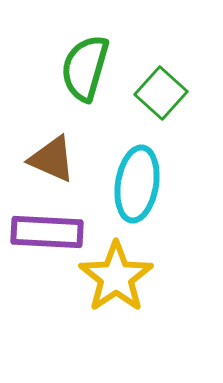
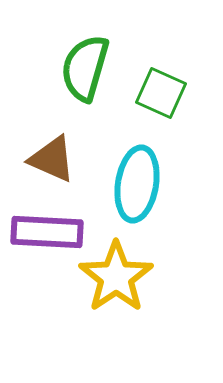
green square: rotated 18 degrees counterclockwise
